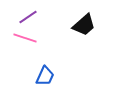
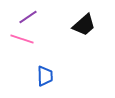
pink line: moved 3 px left, 1 px down
blue trapezoid: rotated 25 degrees counterclockwise
